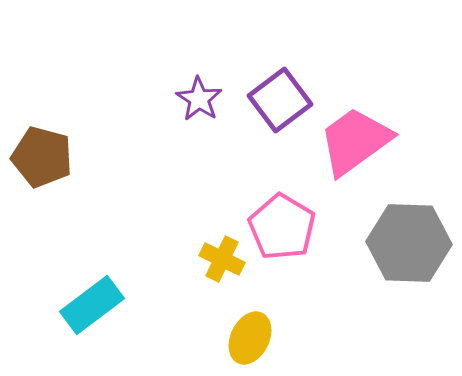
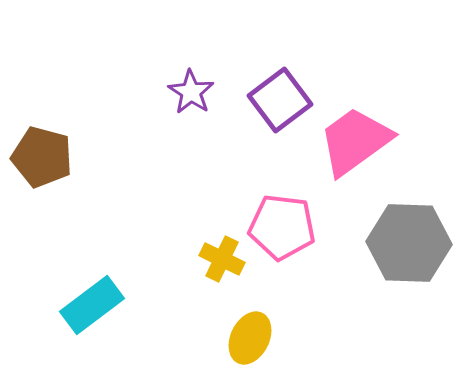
purple star: moved 8 px left, 7 px up
pink pentagon: rotated 24 degrees counterclockwise
